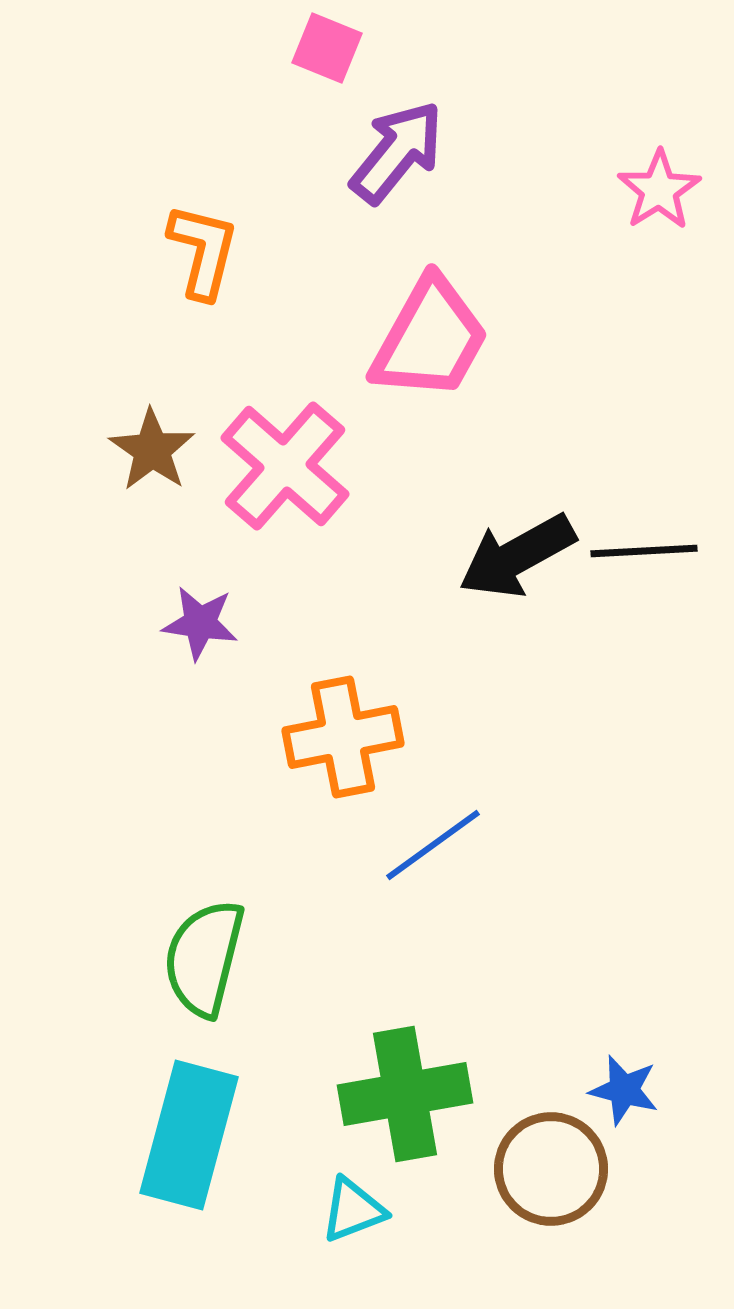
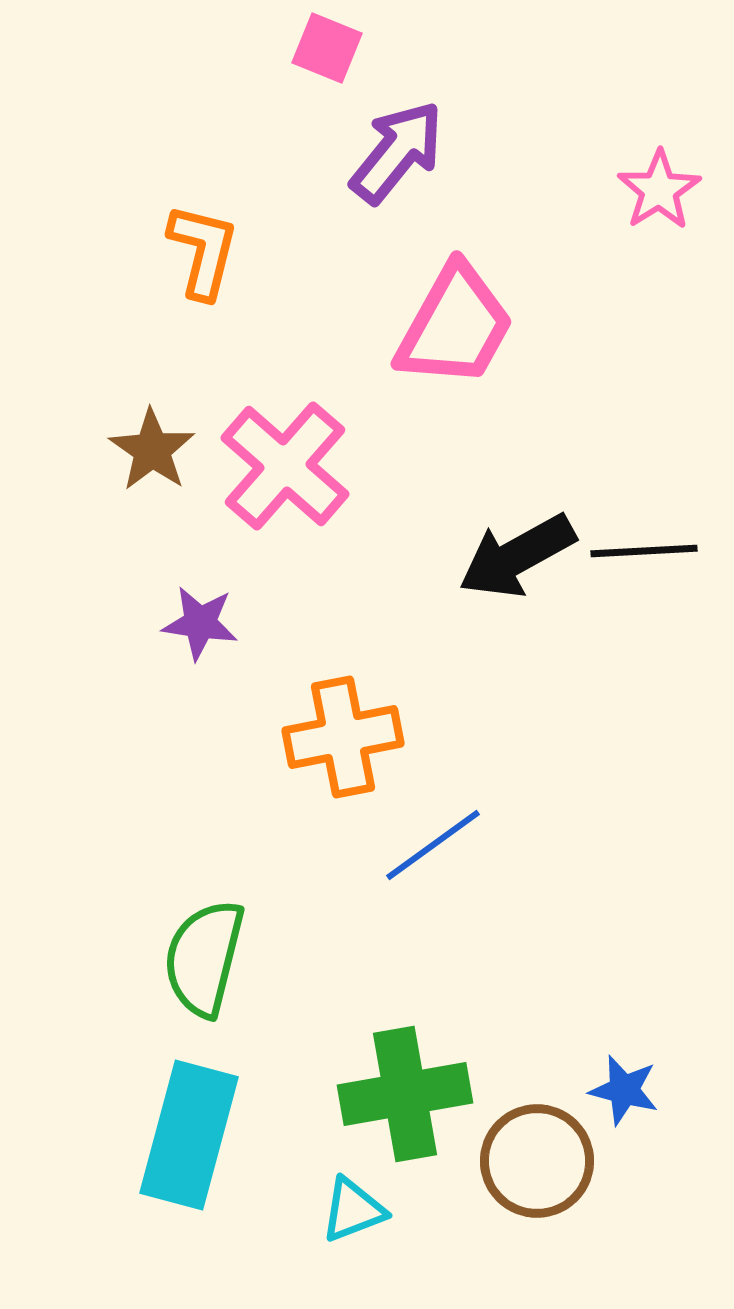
pink trapezoid: moved 25 px right, 13 px up
brown circle: moved 14 px left, 8 px up
